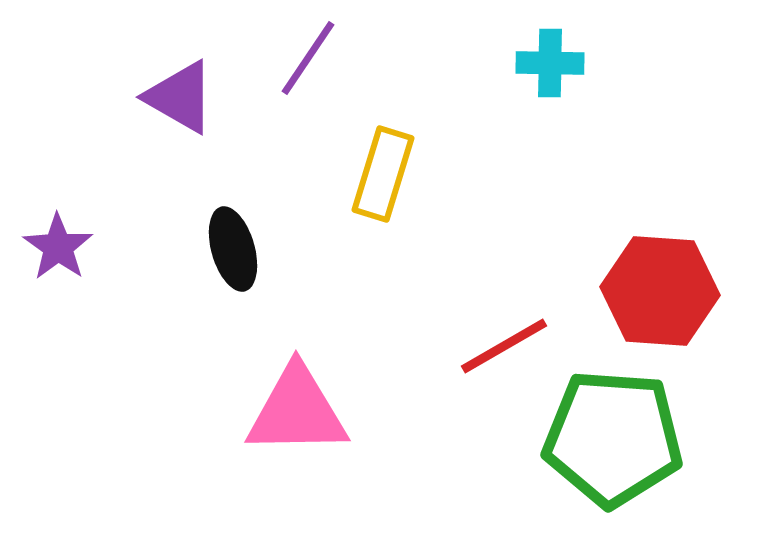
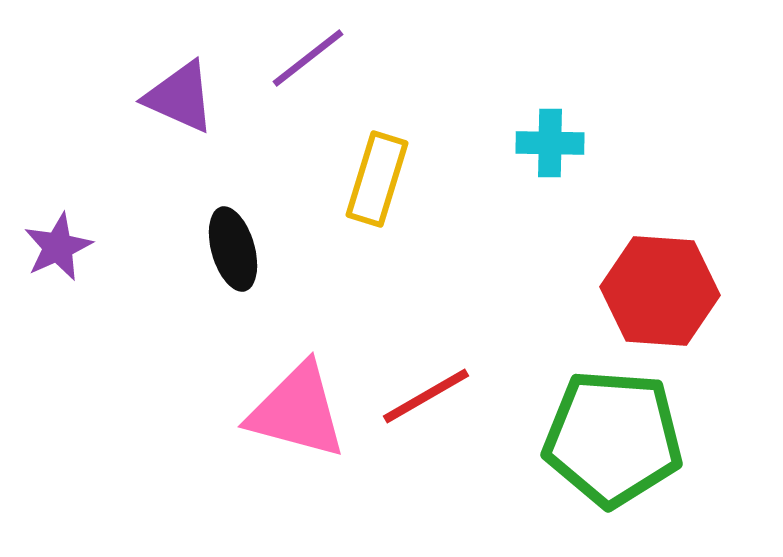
purple line: rotated 18 degrees clockwise
cyan cross: moved 80 px down
purple triangle: rotated 6 degrees counterclockwise
yellow rectangle: moved 6 px left, 5 px down
purple star: rotated 12 degrees clockwise
red line: moved 78 px left, 50 px down
pink triangle: rotated 16 degrees clockwise
